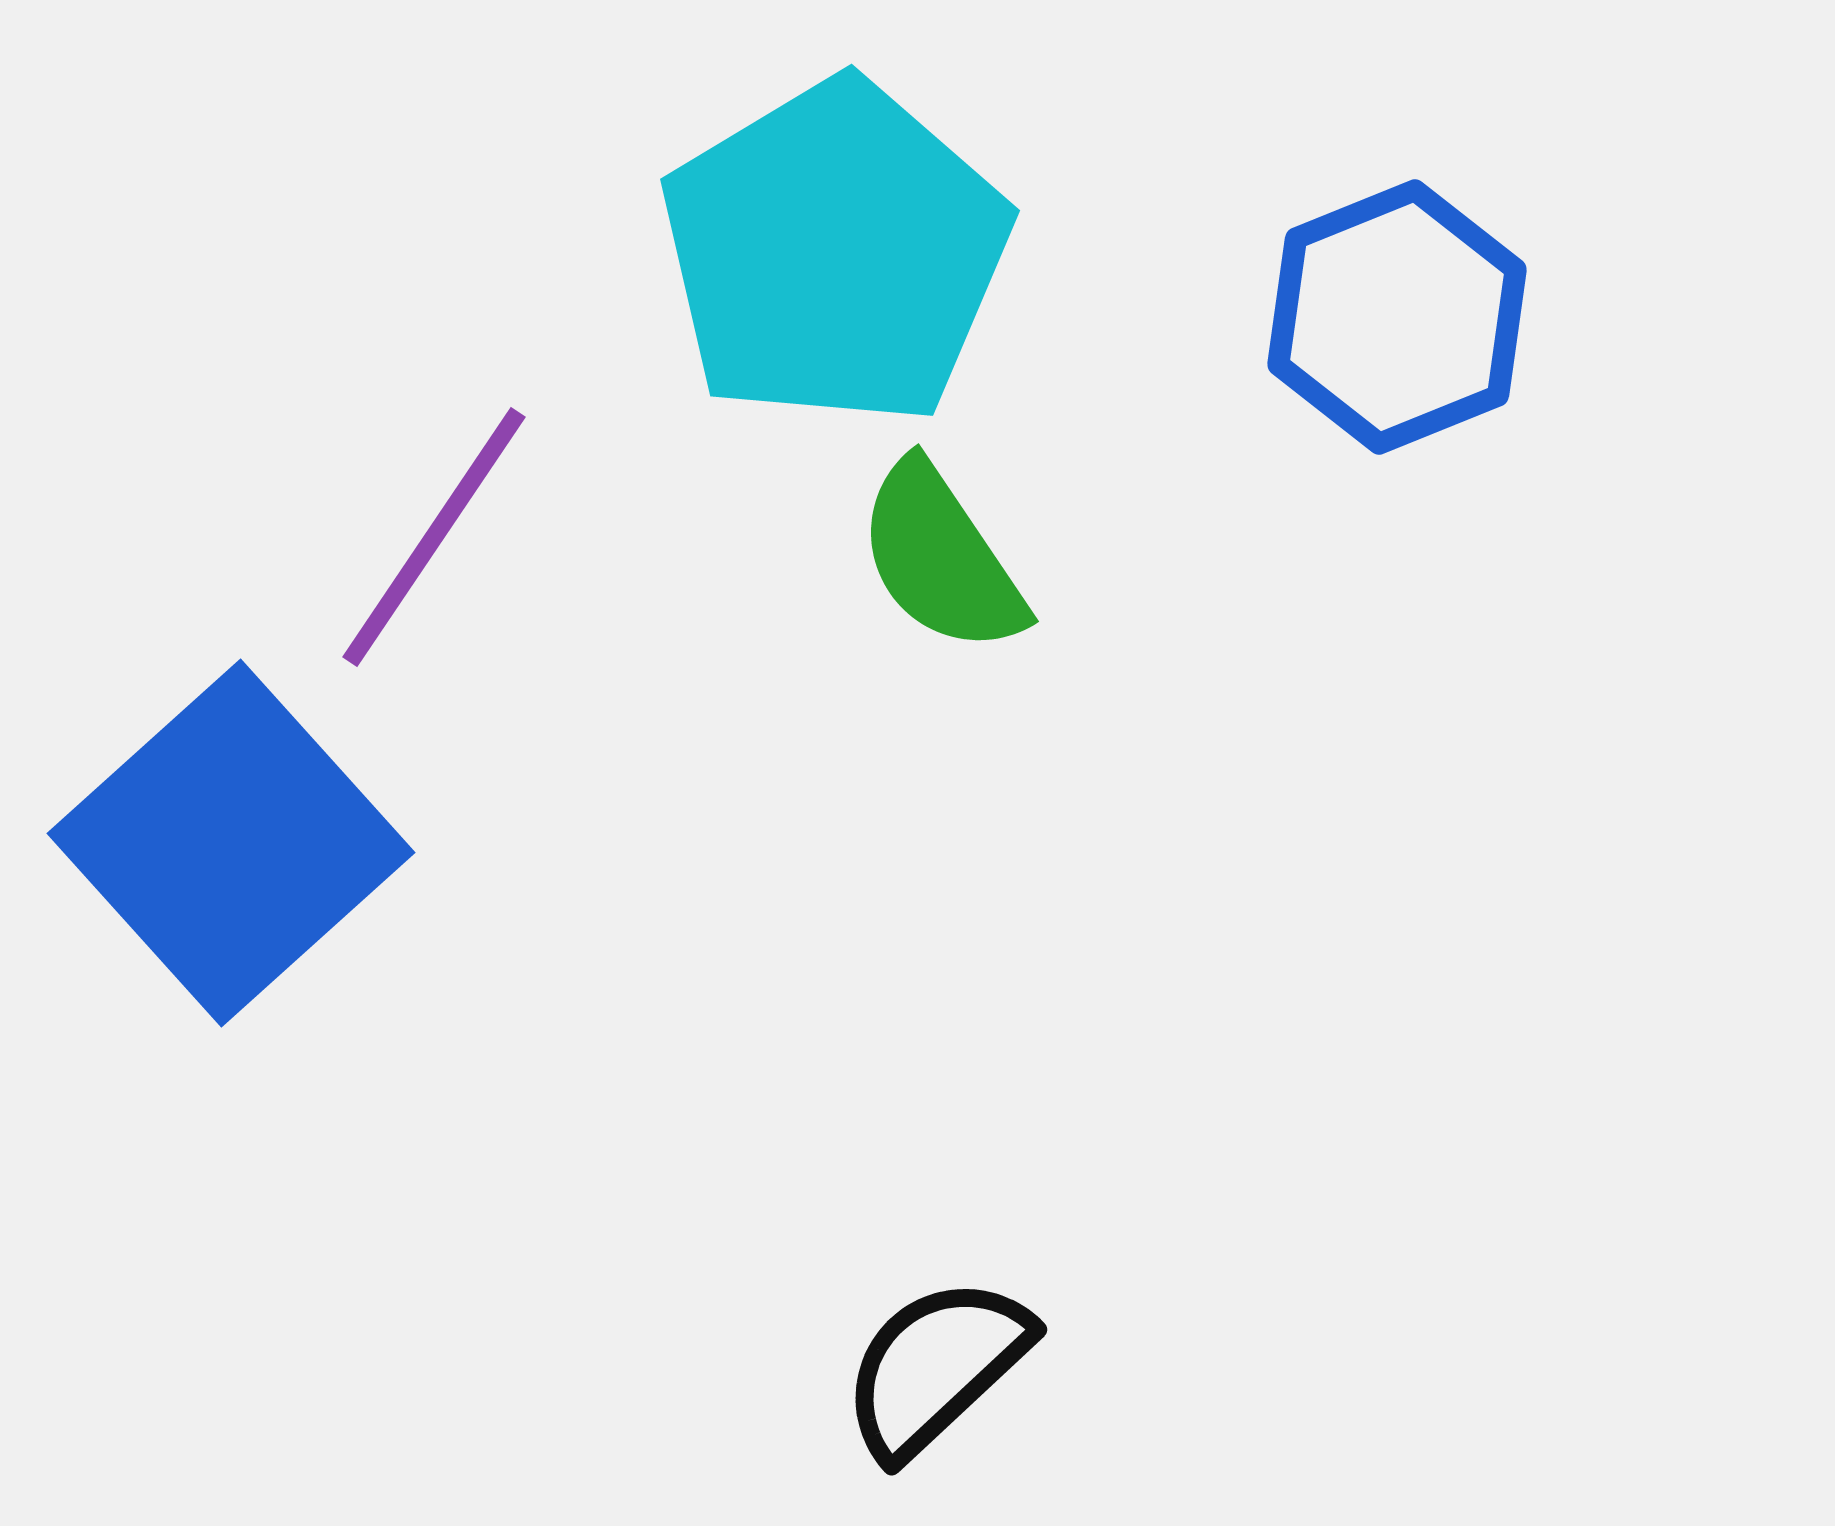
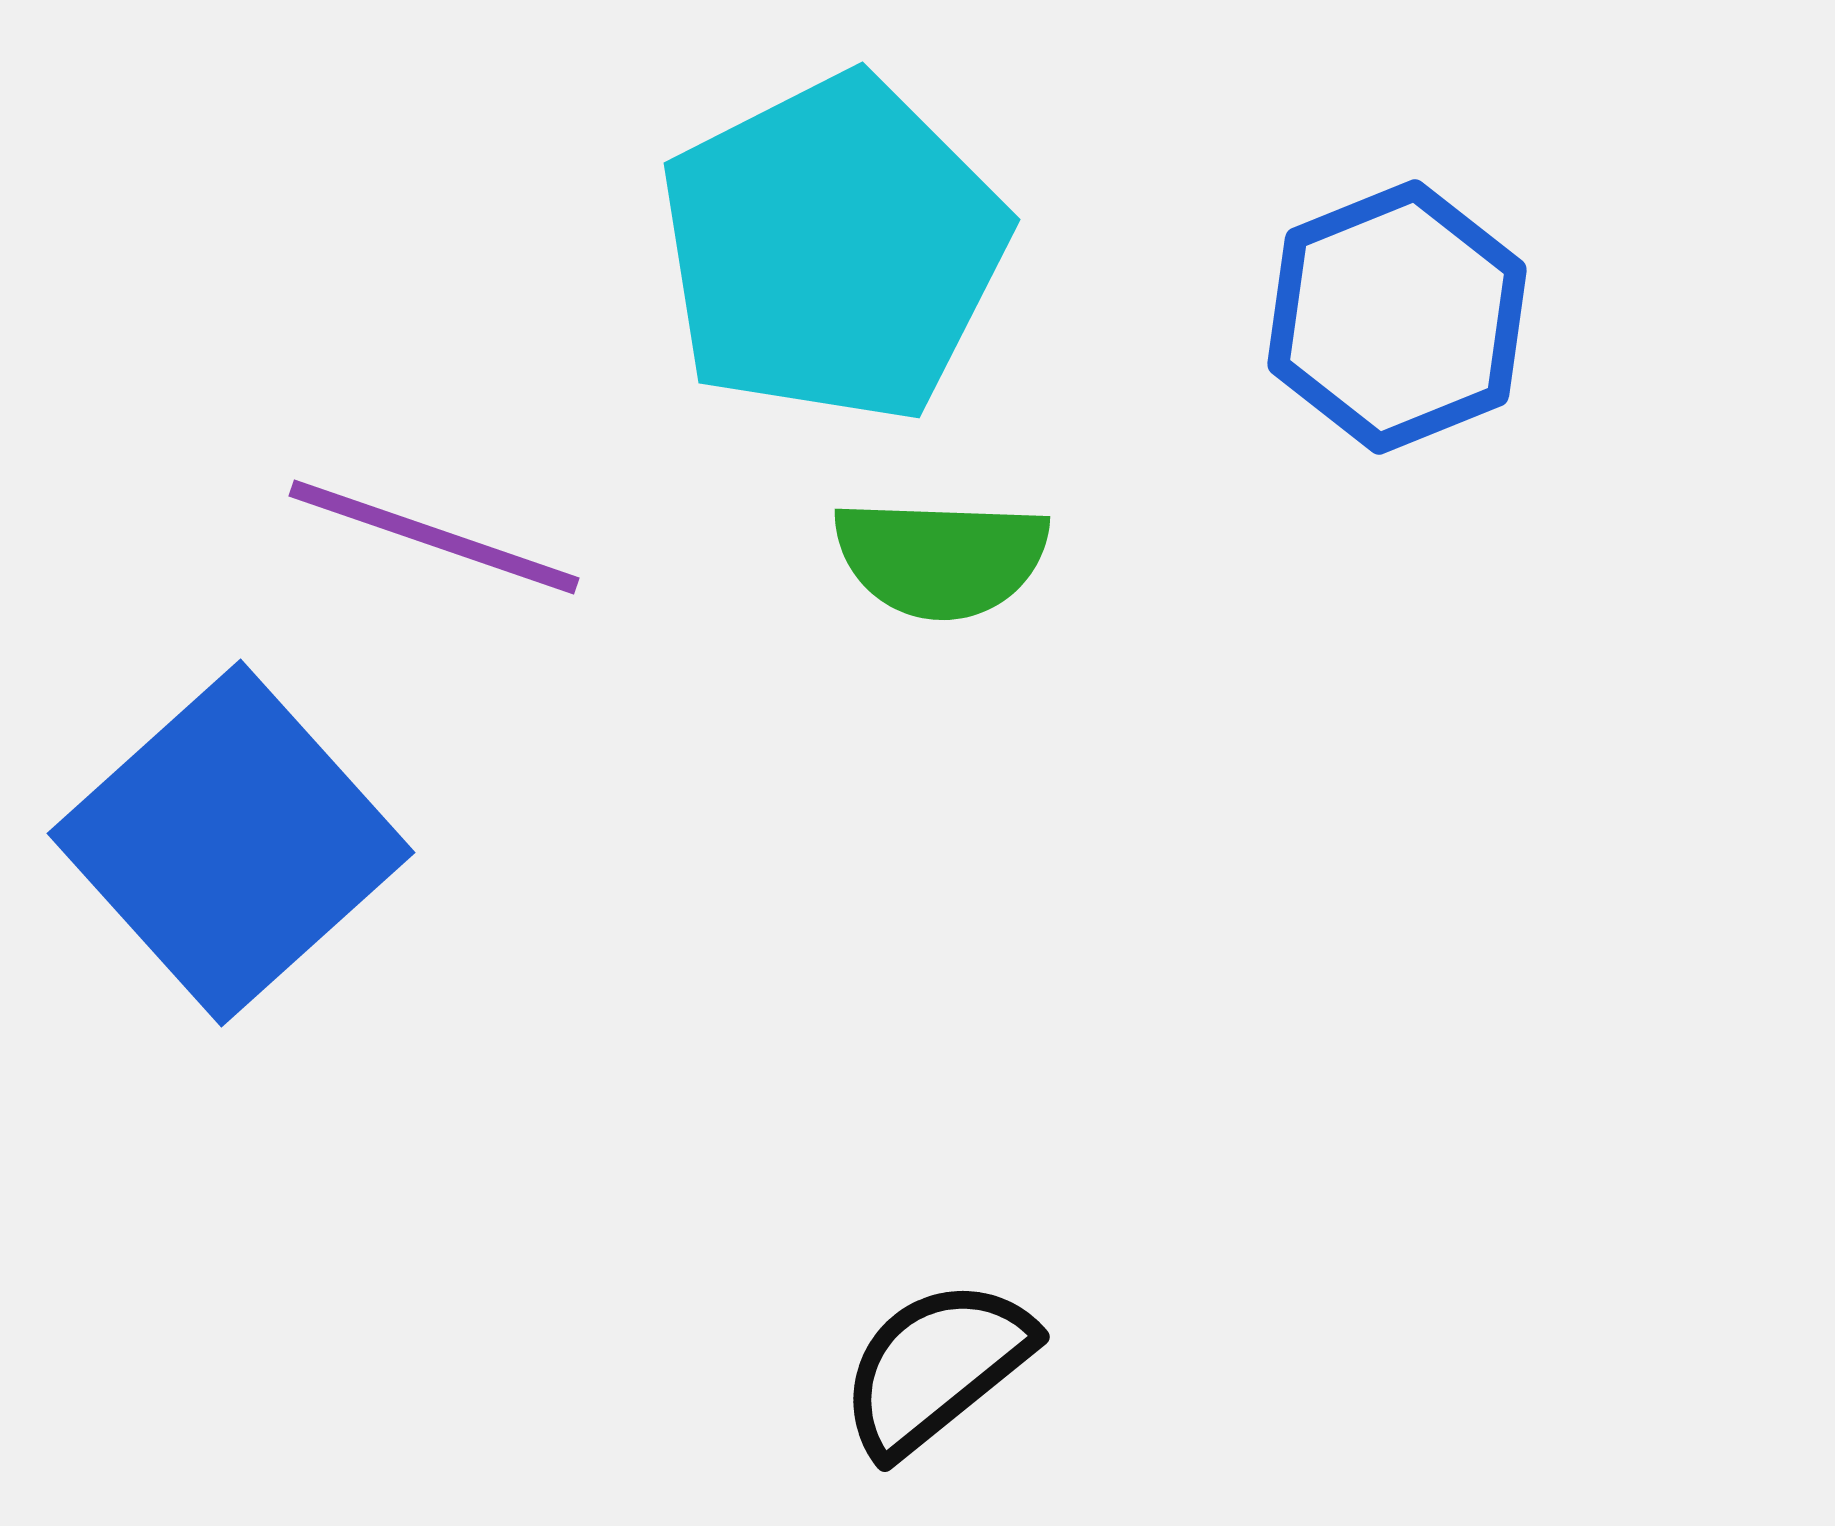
cyan pentagon: moved 2 px left, 4 px up; rotated 4 degrees clockwise
purple line: rotated 75 degrees clockwise
green semicircle: rotated 54 degrees counterclockwise
black semicircle: rotated 4 degrees clockwise
